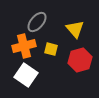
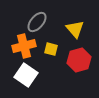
red hexagon: moved 1 px left
